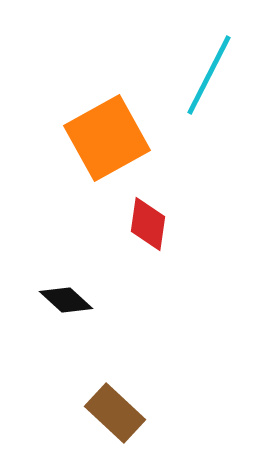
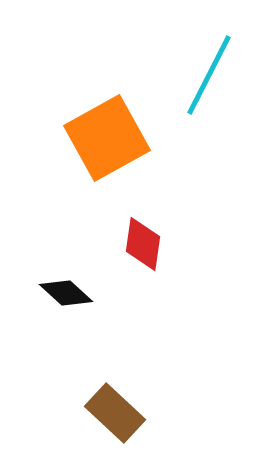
red diamond: moved 5 px left, 20 px down
black diamond: moved 7 px up
